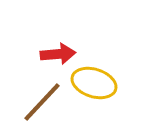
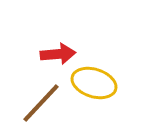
brown line: moved 1 px left, 1 px down
